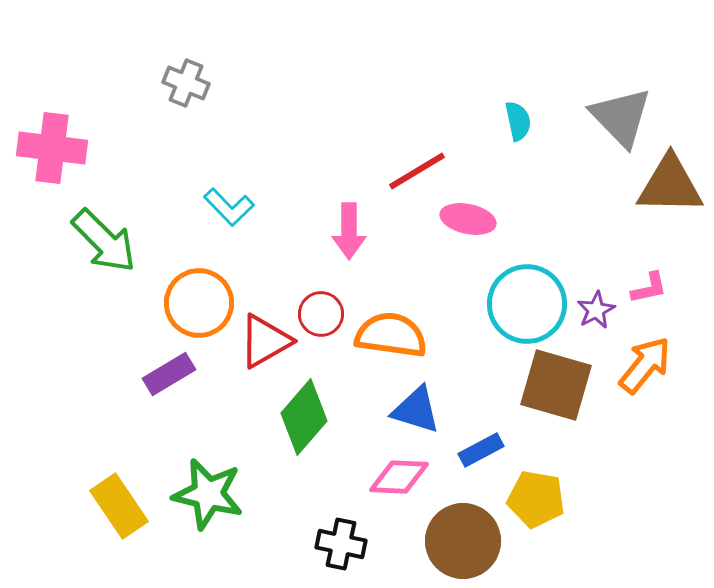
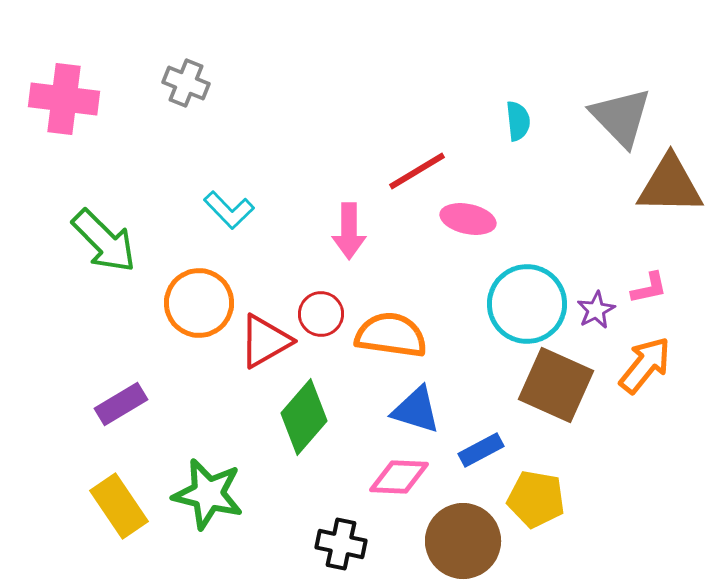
cyan semicircle: rotated 6 degrees clockwise
pink cross: moved 12 px right, 49 px up
cyan L-shape: moved 3 px down
purple rectangle: moved 48 px left, 30 px down
brown square: rotated 8 degrees clockwise
